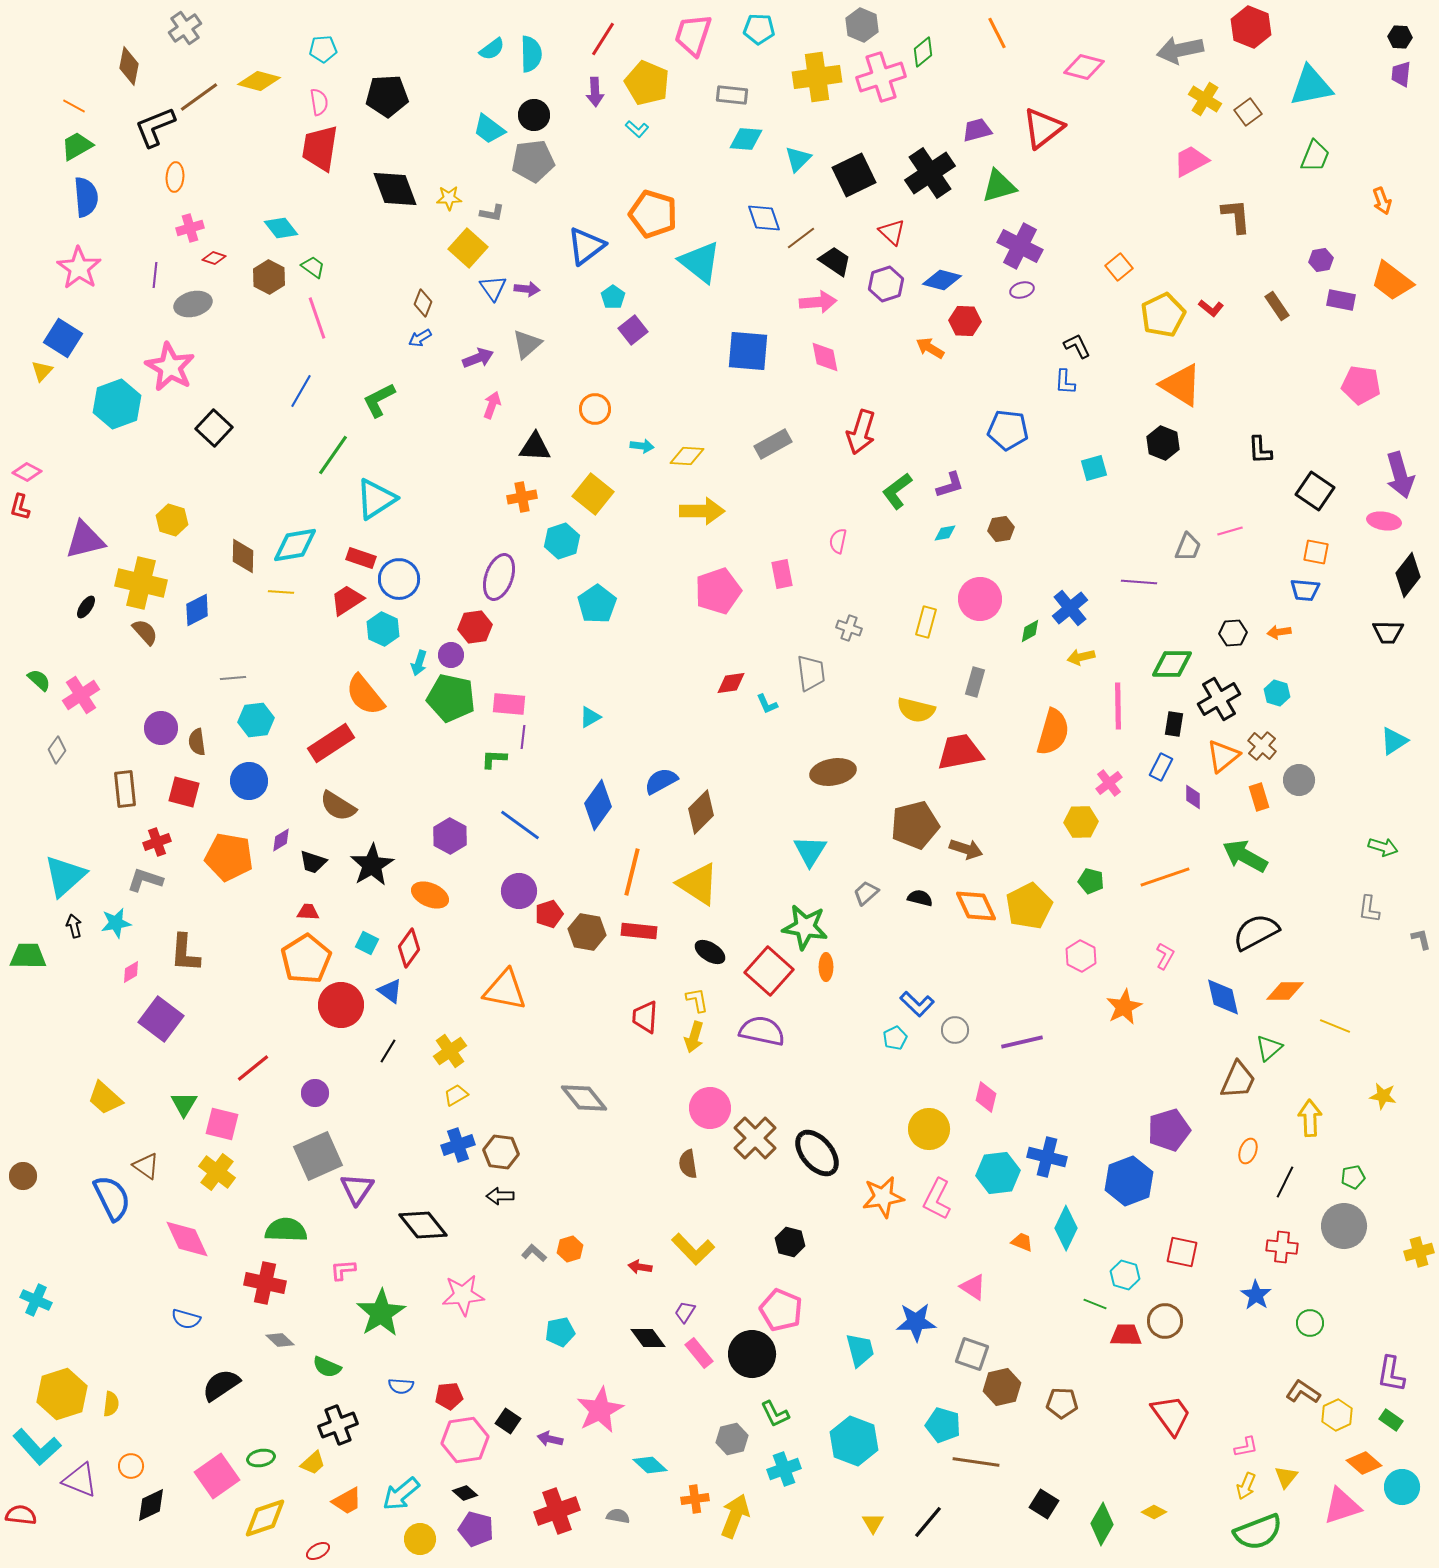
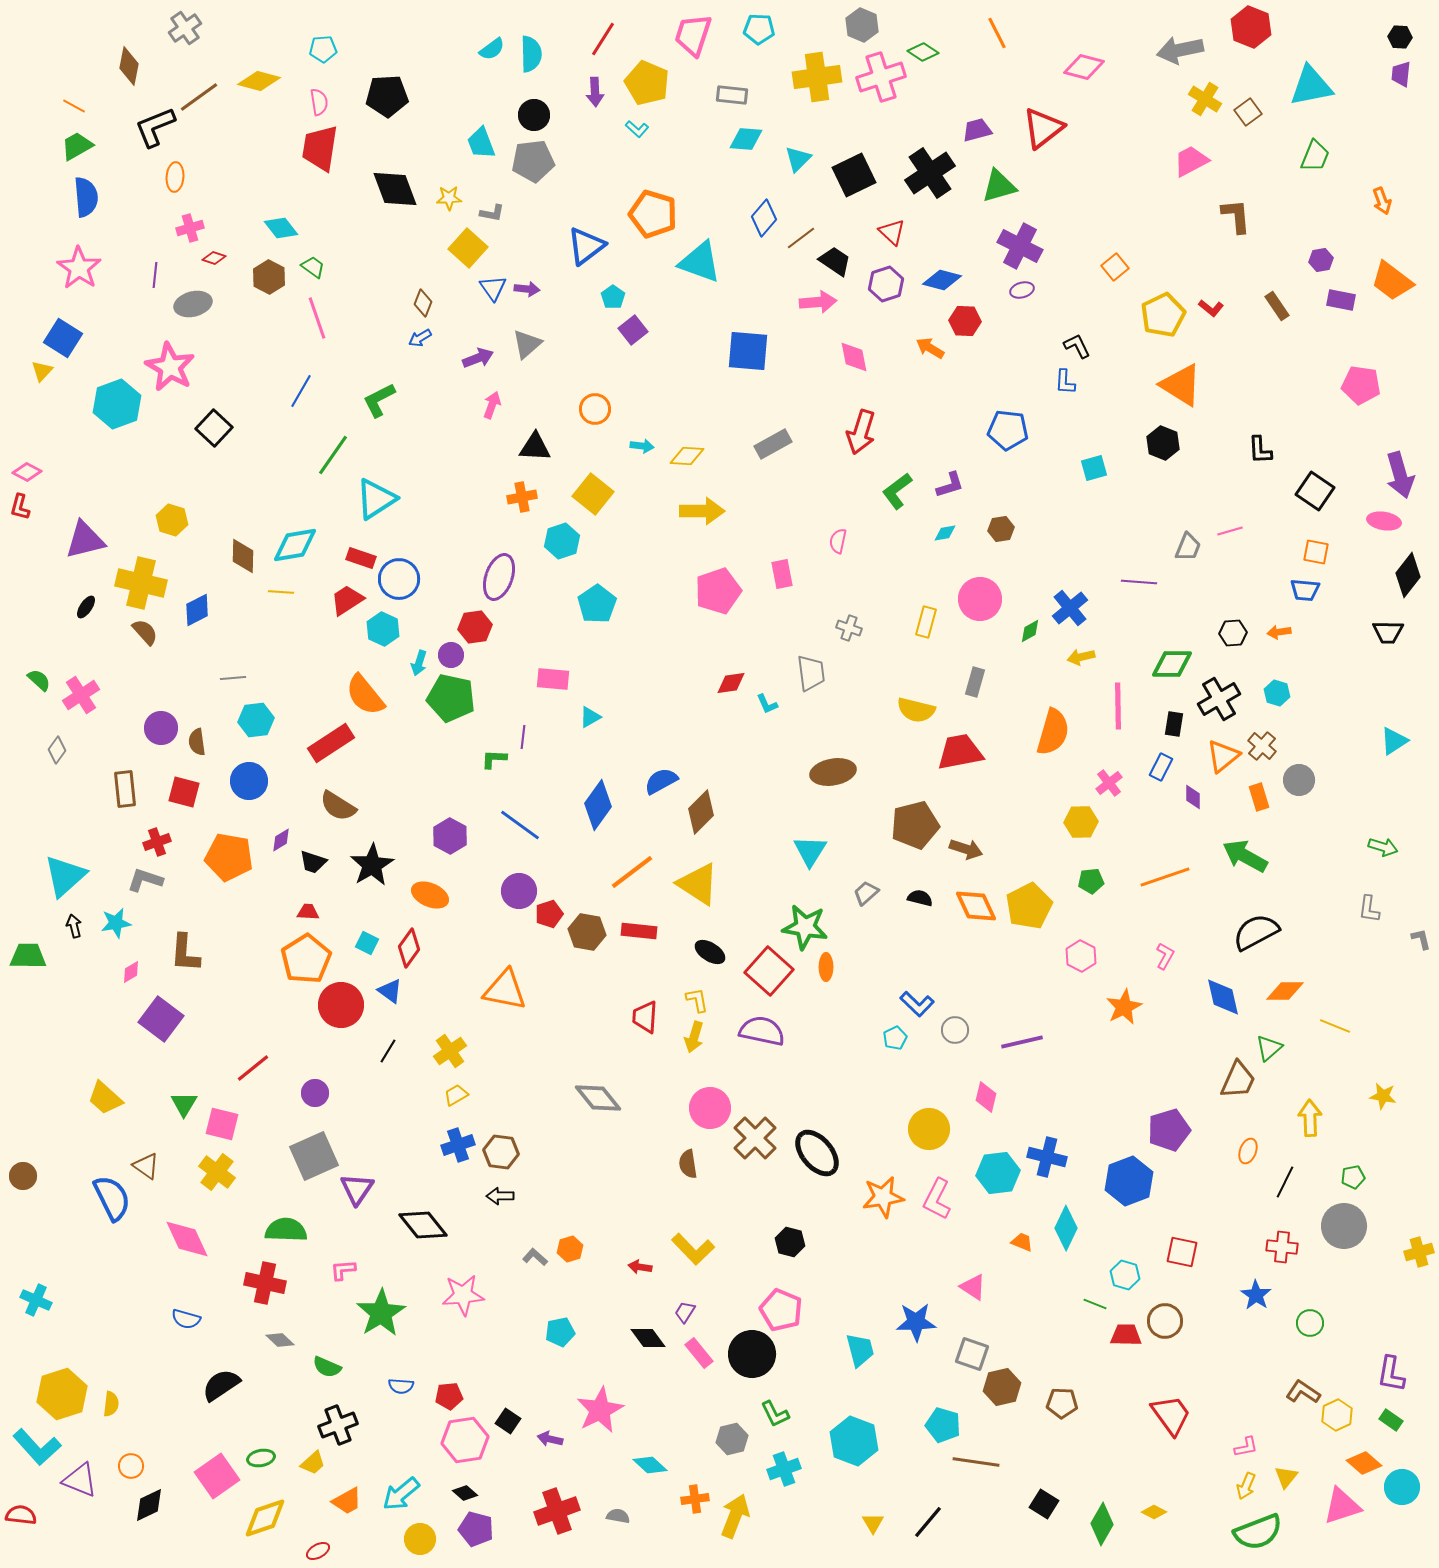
green diamond at (923, 52): rotated 72 degrees clockwise
cyan trapezoid at (489, 129): moved 8 px left, 14 px down; rotated 32 degrees clockwise
blue diamond at (764, 218): rotated 60 degrees clockwise
cyan triangle at (700, 262): rotated 18 degrees counterclockwise
orange square at (1119, 267): moved 4 px left
pink diamond at (825, 357): moved 29 px right
pink rectangle at (509, 704): moved 44 px right, 25 px up
orange line at (632, 872): rotated 39 degrees clockwise
green pentagon at (1091, 881): rotated 20 degrees counterclockwise
gray diamond at (584, 1098): moved 14 px right
gray square at (318, 1156): moved 4 px left
gray L-shape at (534, 1253): moved 1 px right, 4 px down
black diamond at (151, 1505): moved 2 px left
